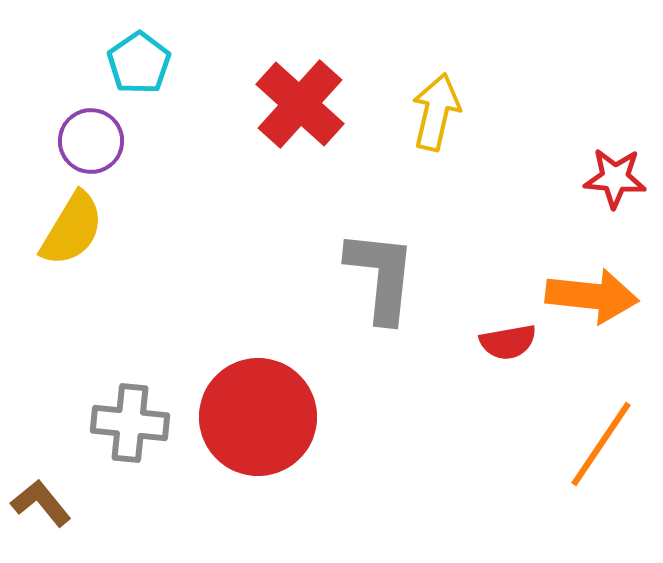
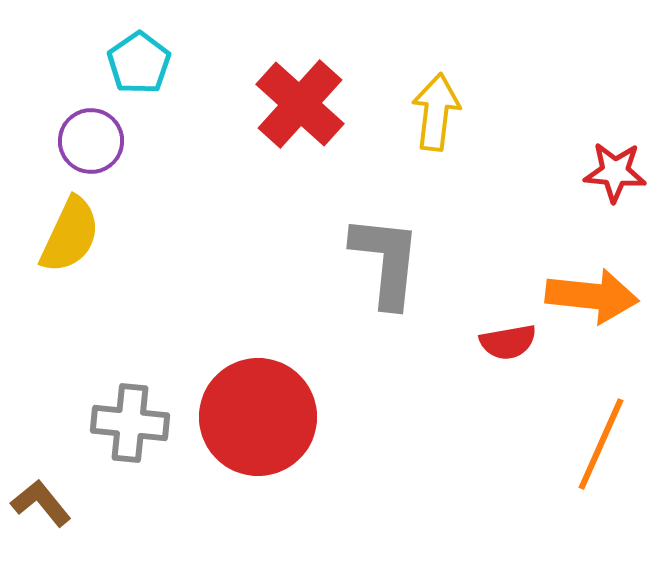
yellow arrow: rotated 6 degrees counterclockwise
red star: moved 6 px up
yellow semicircle: moved 2 px left, 6 px down; rotated 6 degrees counterclockwise
gray L-shape: moved 5 px right, 15 px up
orange line: rotated 10 degrees counterclockwise
